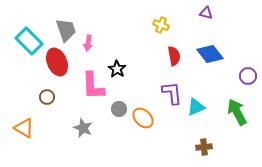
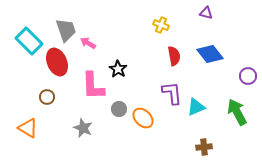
pink arrow: rotated 112 degrees clockwise
black star: moved 1 px right
orange triangle: moved 4 px right
